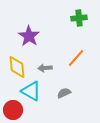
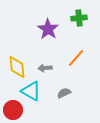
purple star: moved 19 px right, 7 px up
